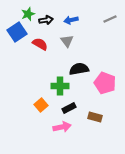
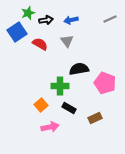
green star: moved 1 px up
black rectangle: rotated 56 degrees clockwise
brown rectangle: moved 1 px down; rotated 40 degrees counterclockwise
pink arrow: moved 12 px left
